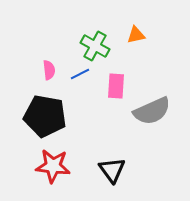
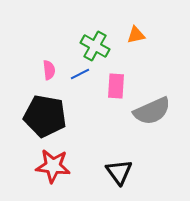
black triangle: moved 7 px right, 2 px down
